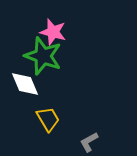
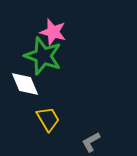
gray L-shape: moved 2 px right
